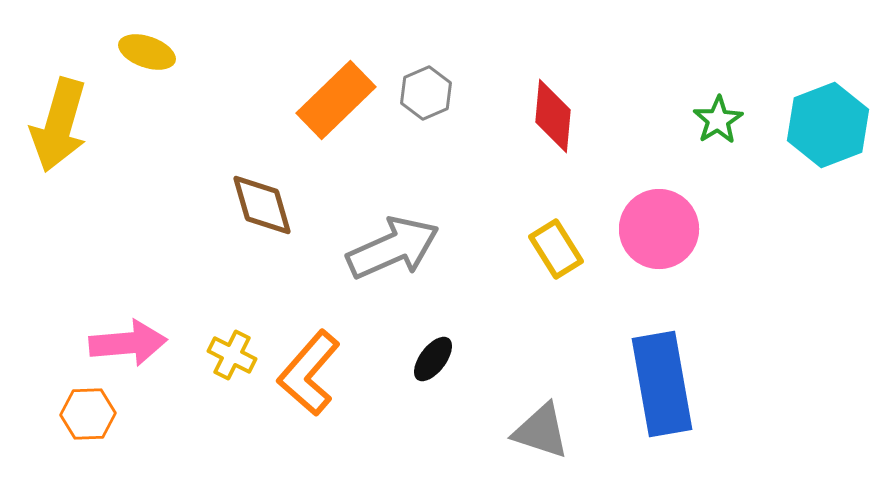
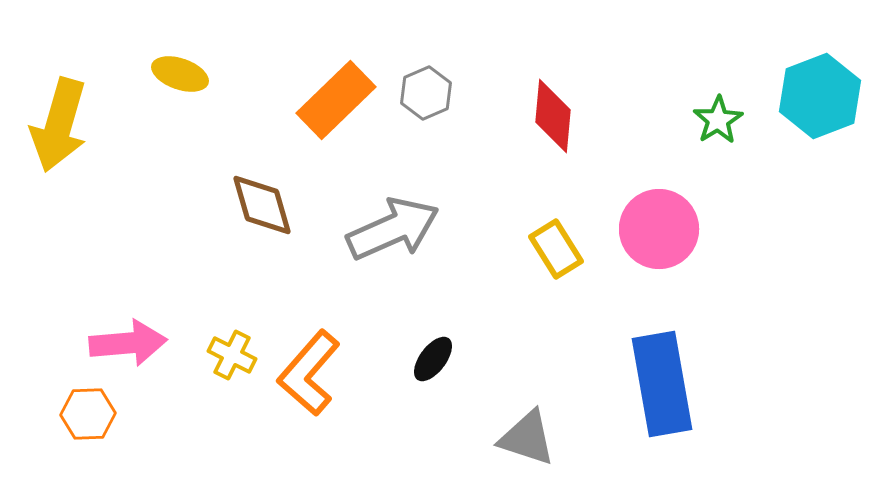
yellow ellipse: moved 33 px right, 22 px down
cyan hexagon: moved 8 px left, 29 px up
gray arrow: moved 19 px up
gray triangle: moved 14 px left, 7 px down
